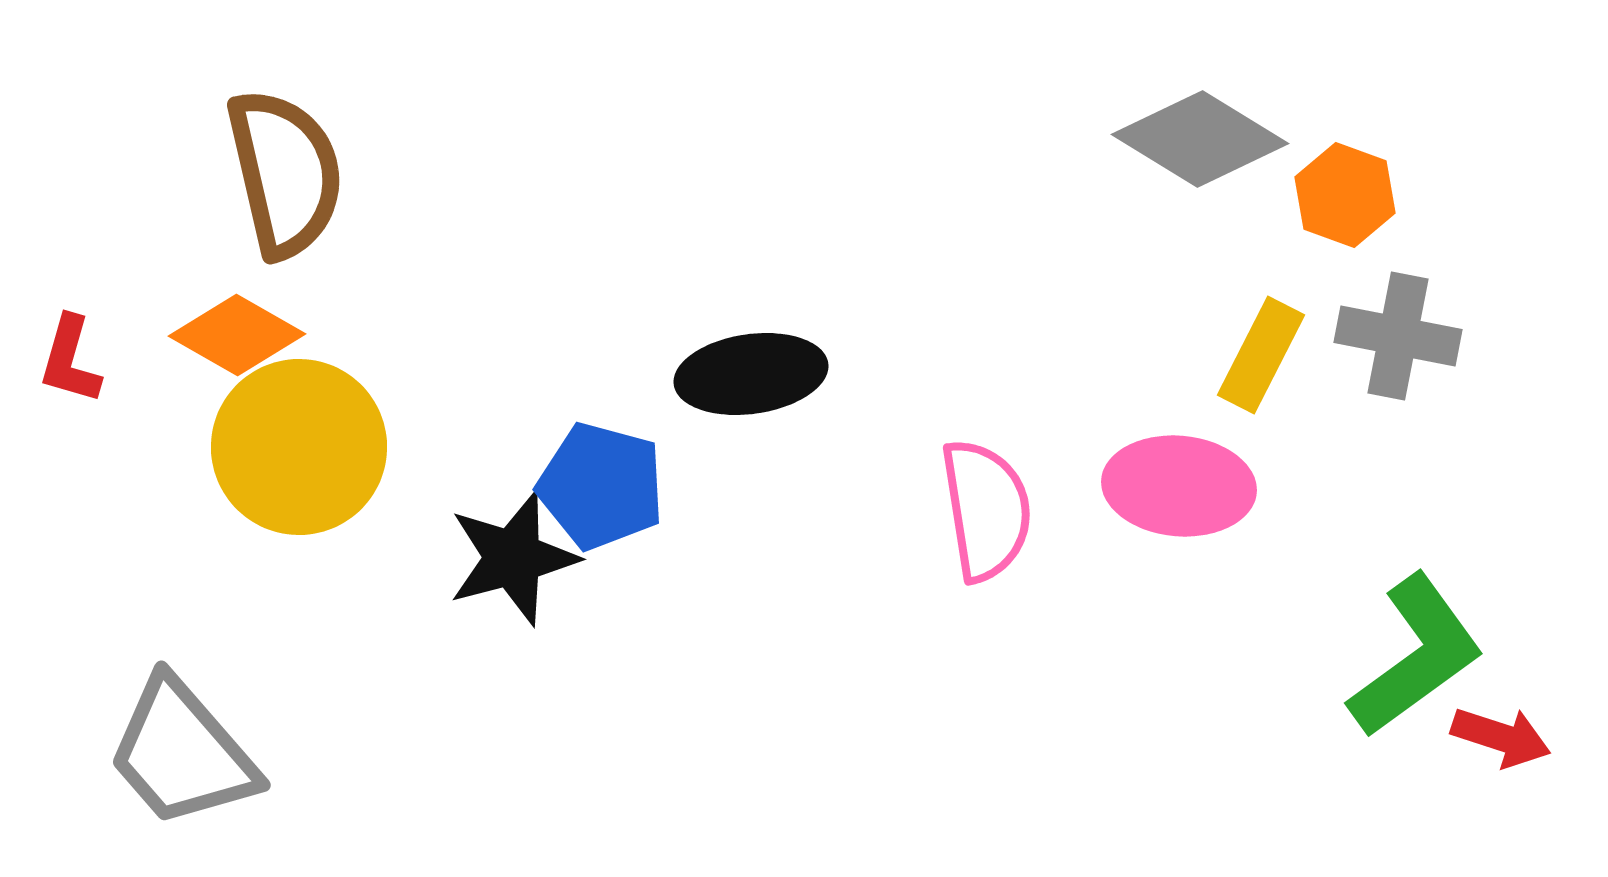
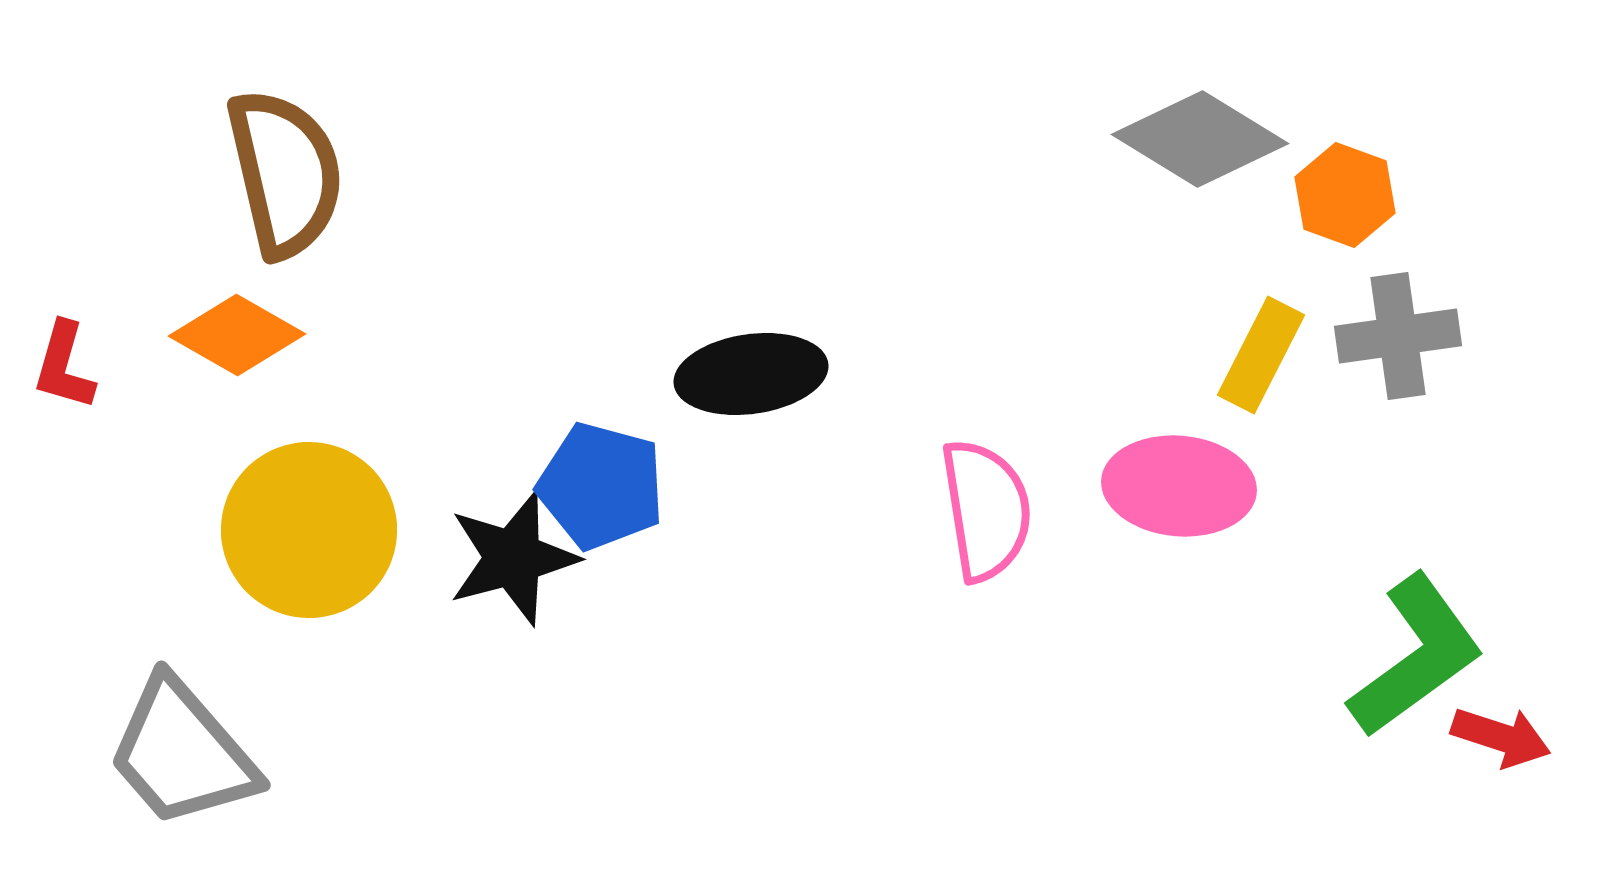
gray cross: rotated 19 degrees counterclockwise
red L-shape: moved 6 px left, 6 px down
yellow circle: moved 10 px right, 83 px down
